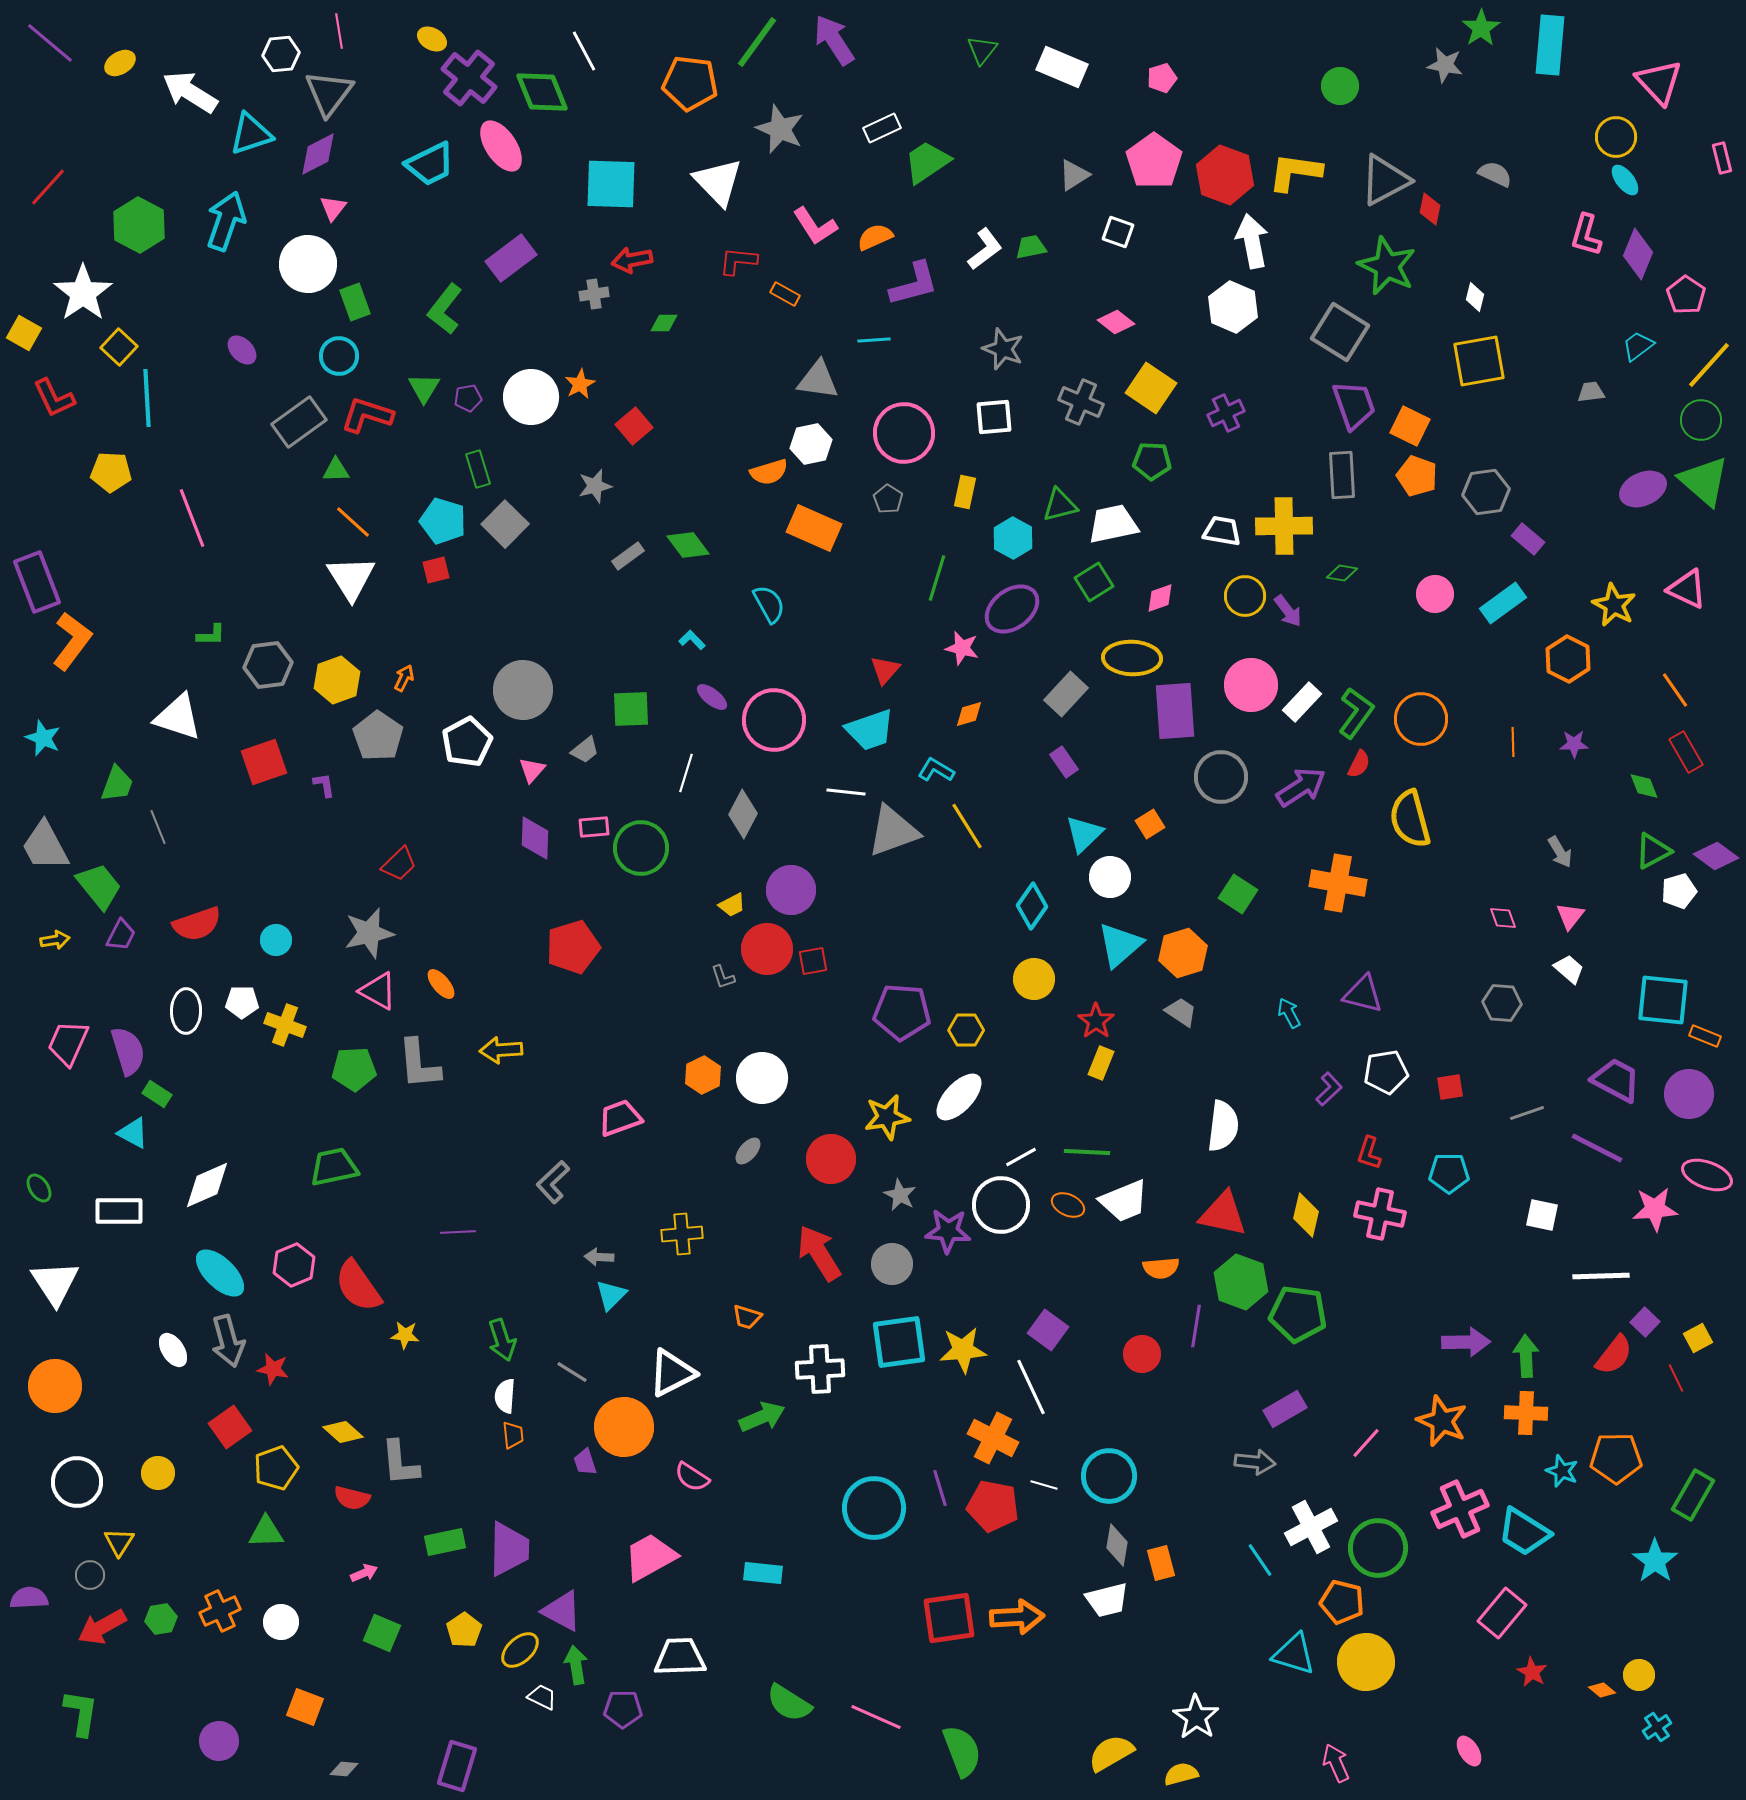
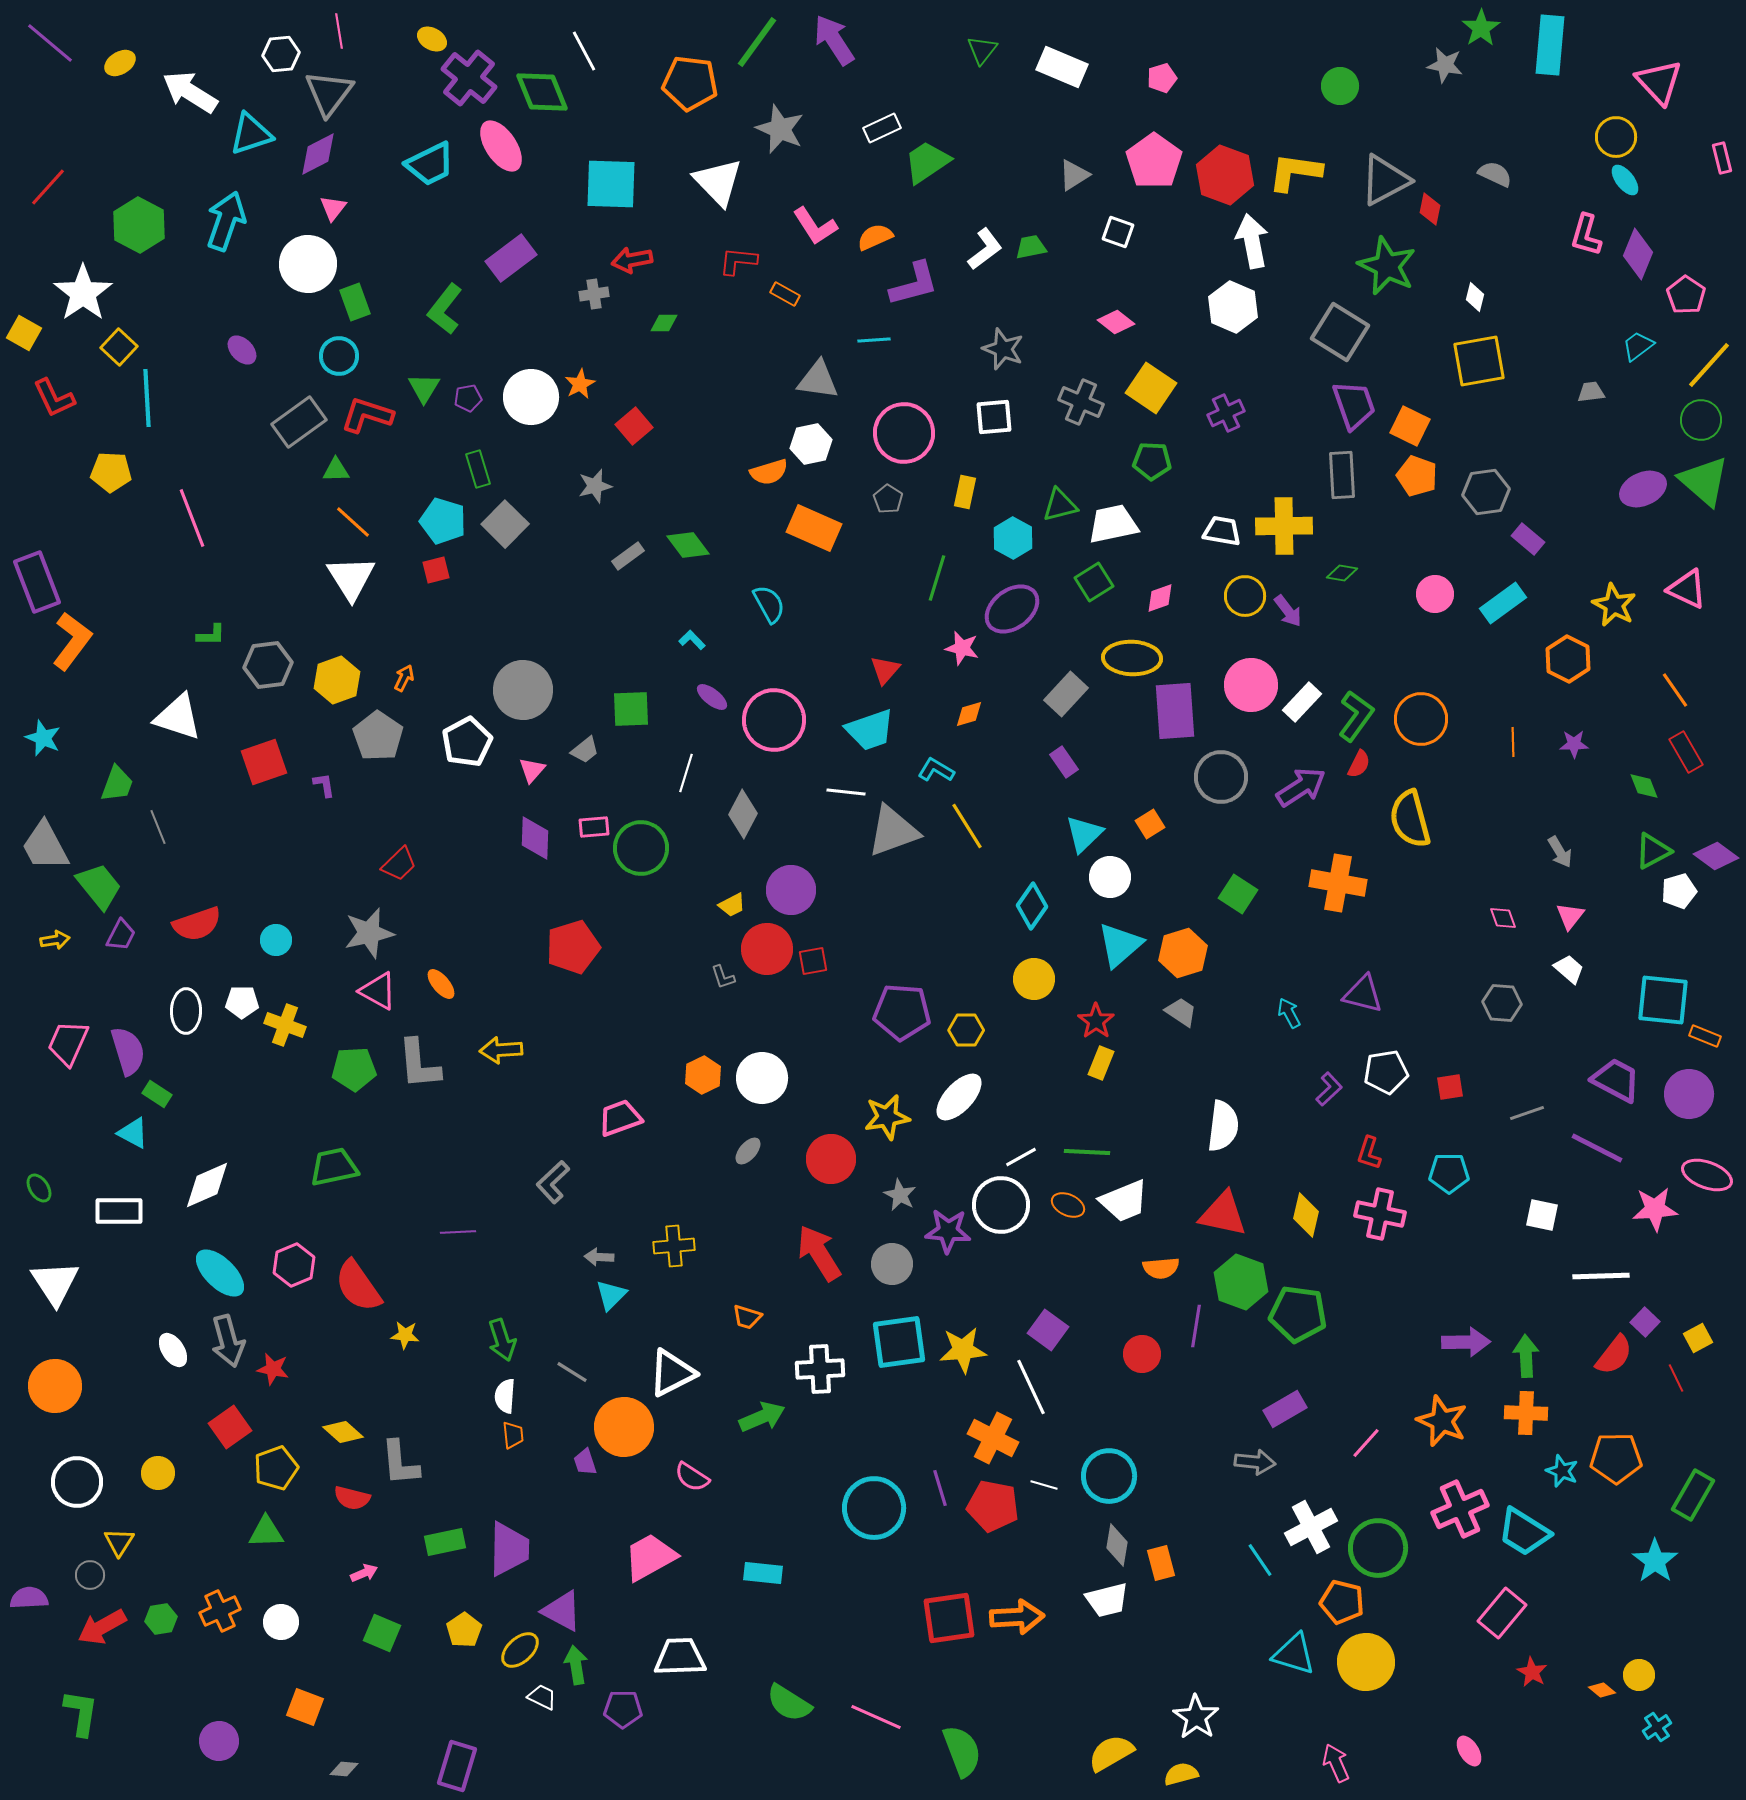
green L-shape at (1356, 713): moved 3 px down
yellow cross at (682, 1234): moved 8 px left, 12 px down
